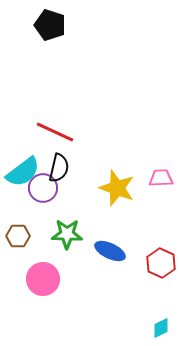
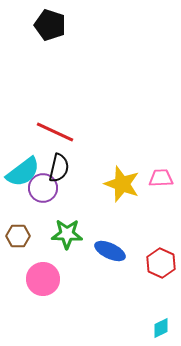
yellow star: moved 5 px right, 4 px up
